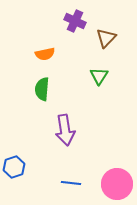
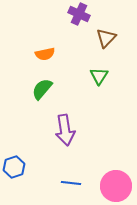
purple cross: moved 4 px right, 7 px up
green semicircle: rotated 35 degrees clockwise
pink circle: moved 1 px left, 2 px down
